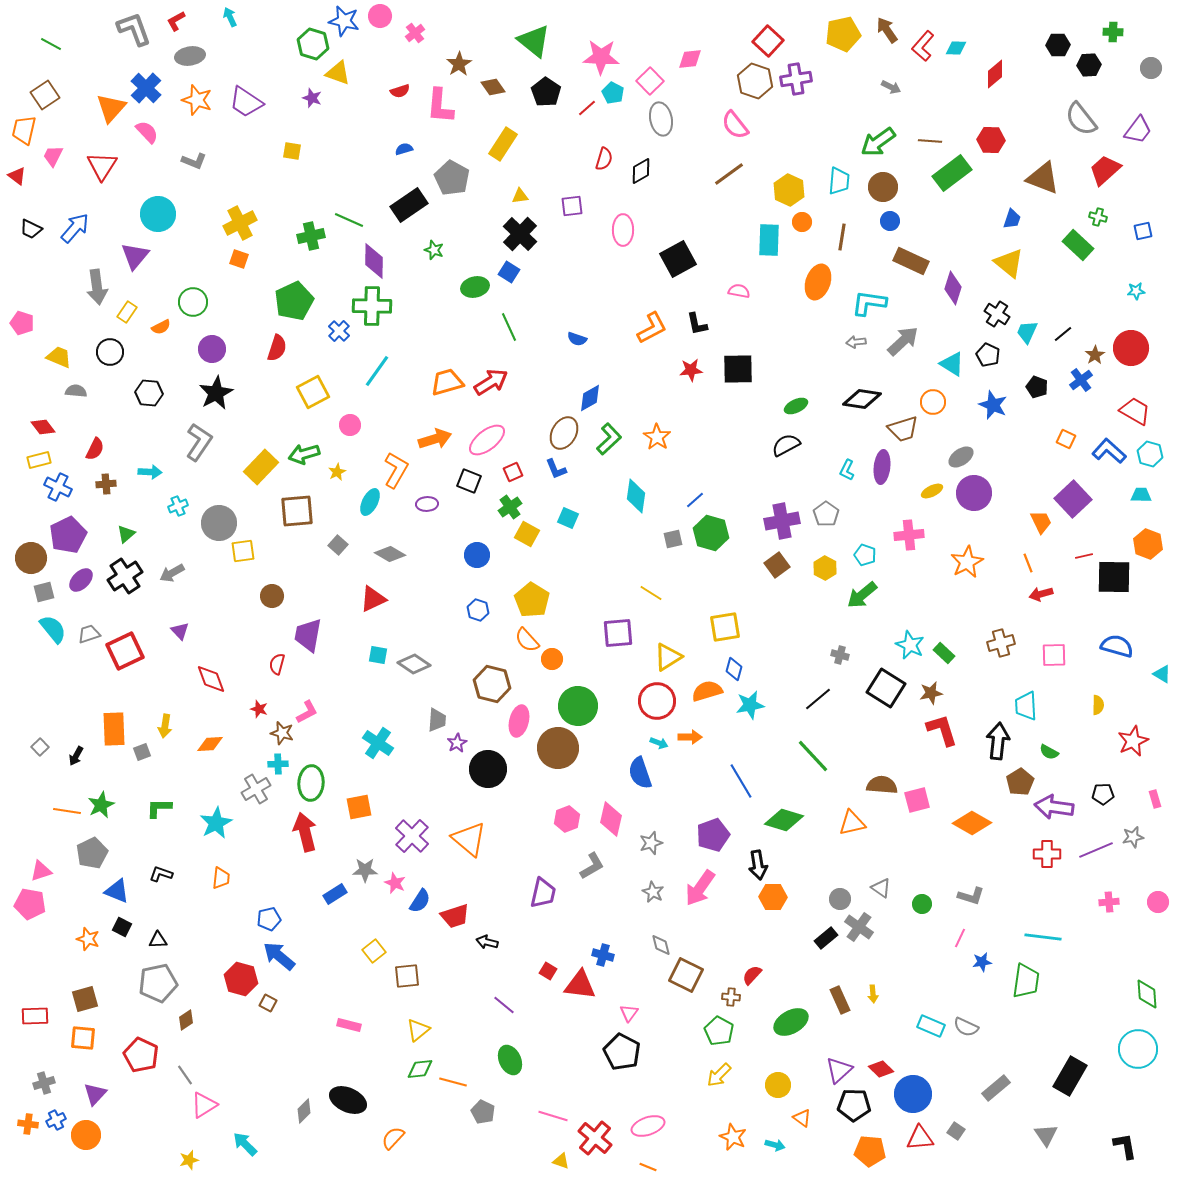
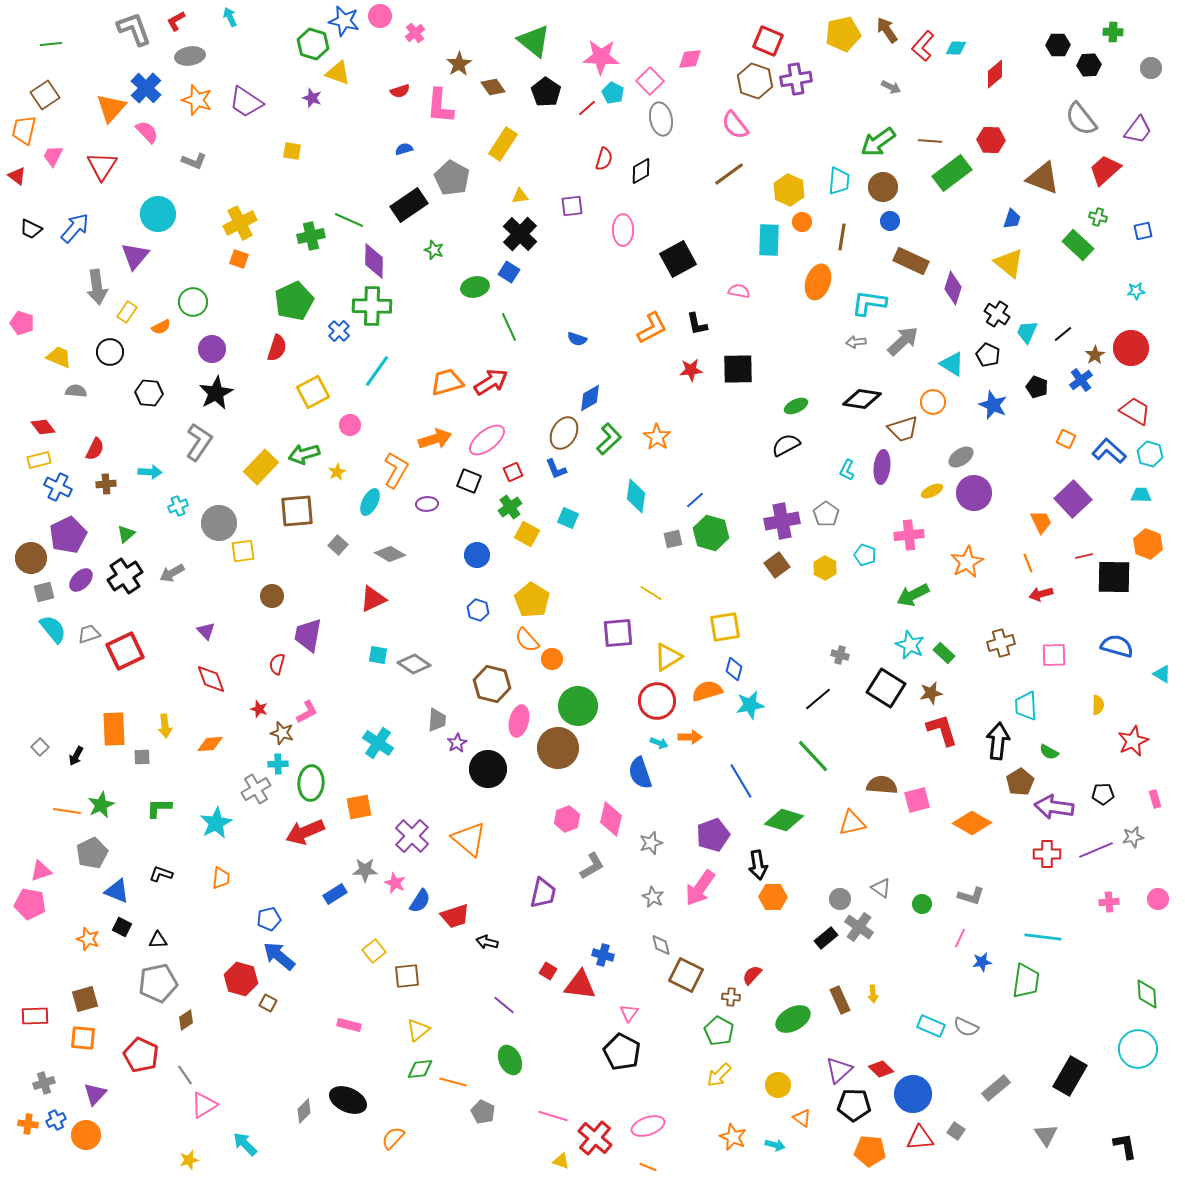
red square at (768, 41): rotated 20 degrees counterclockwise
green line at (51, 44): rotated 35 degrees counterclockwise
green arrow at (862, 595): moved 51 px right; rotated 12 degrees clockwise
purple triangle at (180, 631): moved 26 px right
yellow arrow at (165, 726): rotated 15 degrees counterclockwise
gray square at (142, 752): moved 5 px down; rotated 18 degrees clockwise
red arrow at (305, 832): rotated 99 degrees counterclockwise
gray star at (653, 892): moved 5 px down
pink circle at (1158, 902): moved 3 px up
green ellipse at (791, 1022): moved 2 px right, 3 px up
